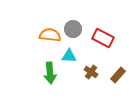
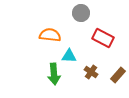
gray circle: moved 8 px right, 16 px up
green arrow: moved 4 px right, 1 px down
